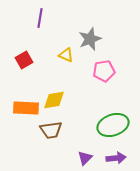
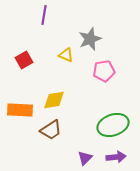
purple line: moved 4 px right, 3 px up
orange rectangle: moved 6 px left, 2 px down
brown trapezoid: rotated 25 degrees counterclockwise
purple arrow: moved 1 px up
